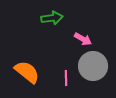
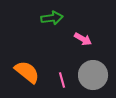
gray circle: moved 9 px down
pink line: moved 4 px left, 2 px down; rotated 14 degrees counterclockwise
